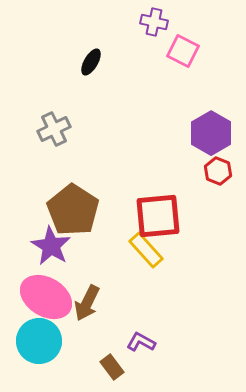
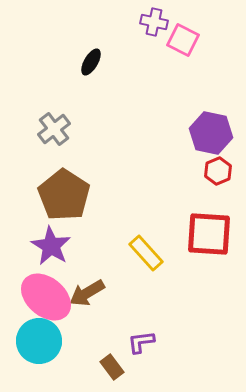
pink square: moved 11 px up
gray cross: rotated 12 degrees counterclockwise
purple hexagon: rotated 18 degrees counterclockwise
red hexagon: rotated 16 degrees clockwise
brown pentagon: moved 9 px left, 15 px up
red square: moved 51 px right, 18 px down; rotated 9 degrees clockwise
yellow rectangle: moved 3 px down
pink ellipse: rotated 9 degrees clockwise
brown arrow: moved 10 px up; rotated 33 degrees clockwise
purple L-shape: rotated 36 degrees counterclockwise
